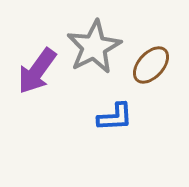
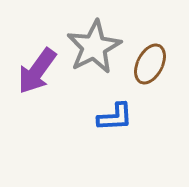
brown ellipse: moved 1 px left, 1 px up; rotated 15 degrees counterclockwise
